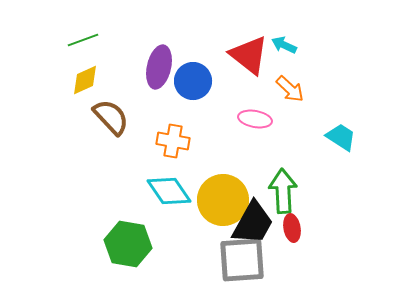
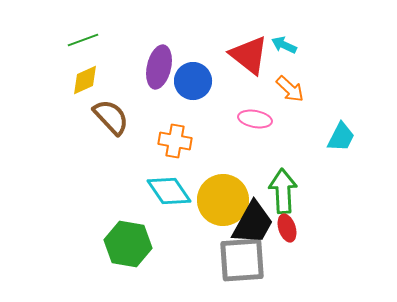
cyan trapezoid: rotated 84 degrees clockwise
orange cross: moved 2 px right
red ellipse: moved 5 px left; rotated 8 degrees counterclockwise
